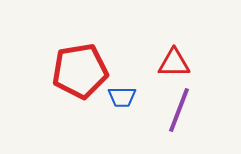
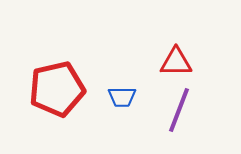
red triangle: moved 2 px right, 1 px up
red pentagon: moved 23 px left, 18 px down; rotated 4 degrees counterclockwise
